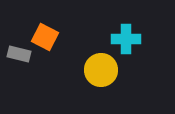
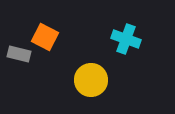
cyan cross: rotated 20 degrees clockwise
yellow circle: moved 10 px left, 10 px down
